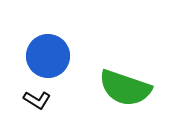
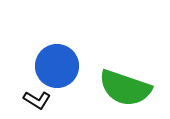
blue circle: moved 9 px right, 10 px down
